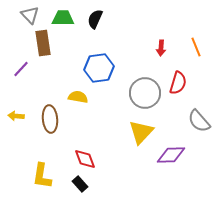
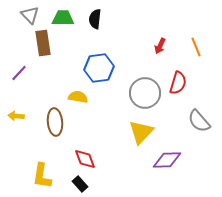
black semicircle: rotated 18 degrees counterclockwise
red arrow: moved 1 px left, 2 px up; rotated 21 degrees clockwise
purple line: moved 2 px left, 4 px down
brown ellipse: moved 5 px right, 3 px down
purple diamond: moved 4 px left, 5 px down
